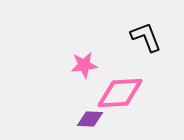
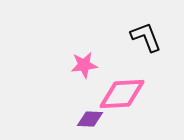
pink diamond: moved 2 px right, 1 px down
